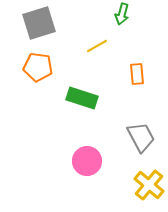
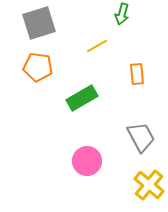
green rectangle: rotated 48 degrees counterclockwise
